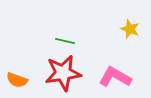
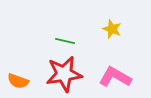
yellow star: moved 18 px left
red star: moved 1 px right, 1 px down
orange semicircle: moved 1 px right, 1 px down
